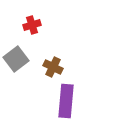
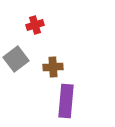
red cross: moved 3 px right
brown cross: rotated 30 degrees counterclockwise
